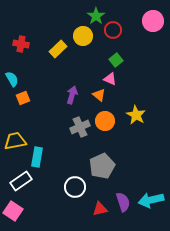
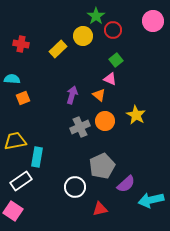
cyan semicircle: rotated 56 degrees counterclockwise
purple semicircle: moved 3 px right, 18 px up; rotated 66 degrees clockwise
